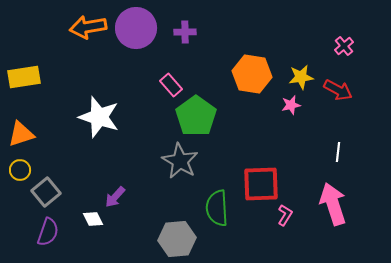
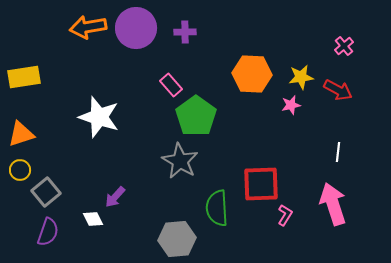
orange hexagon: rotated 6 degrees counterclockwise
